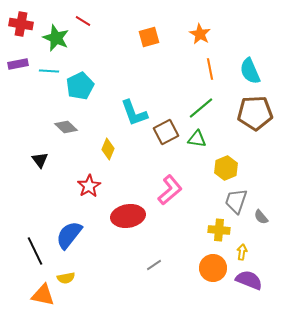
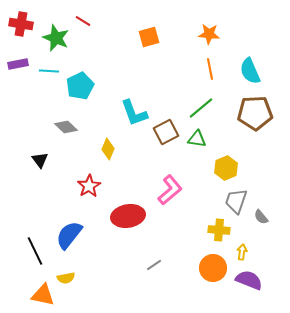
orange star: moved 9 px right; rotated 25 degrees counterclockwise
